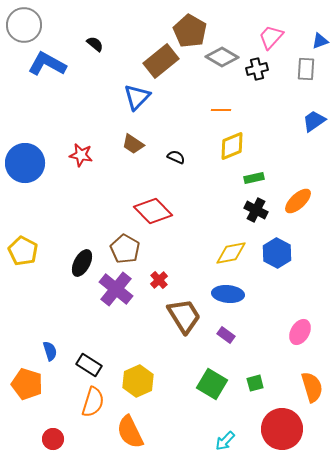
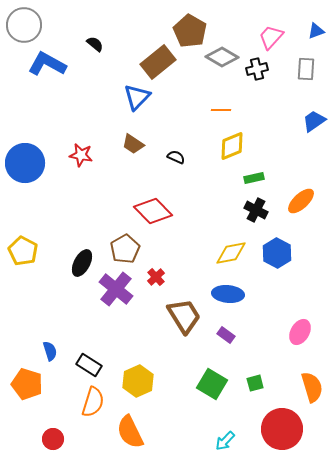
blue triangle at (320, 41): moved 4 px left, 10 px up
brown rectangle at (161, 61): moved 3 px left, 1 px down
orange ellipse at (298, 201): moved 3 px right
brown pentagon at (125, 249): rotated 12 degrees clockwise
red cross at (159, 280): moved 3 px left, 3 px up
